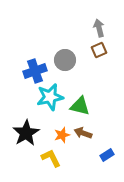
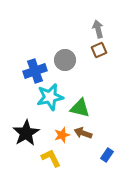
gray arrow: moved 1 px left, 1 px down
green triangle: moved 2 px down
blue rectangle: rotated 24 degrees counterclockwise
